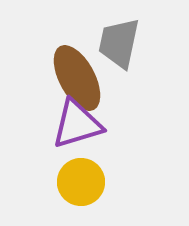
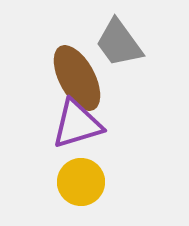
gray trapezoid: rotated 48 degrees counterclockwise
